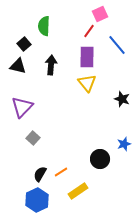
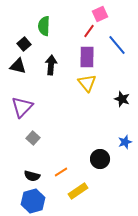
blue star: moved 1 px right, 2 px up
black semicircle: moved 8 px left, 2 px down; rotated 105 degrees counterclockwise
blue hexagon: moved 4 px left, 1 px down; rotated 10 degrees clockwise
